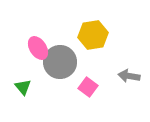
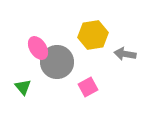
gray circle: moved 3 px left
gray arrow: moved 4 px left, 22 px up
pink square: rotated 24 degrees clockwise
